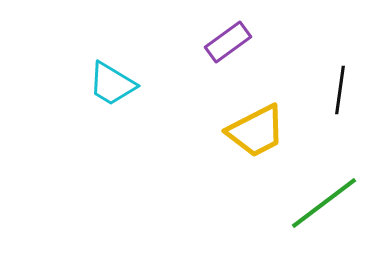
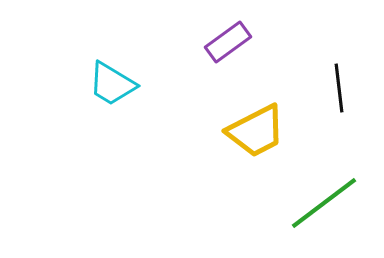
black line: moved 1 px left, 2 px up; rotated 15 degrees counterclockwise
